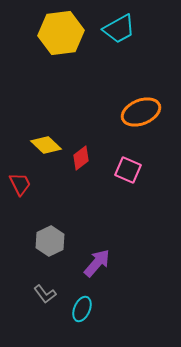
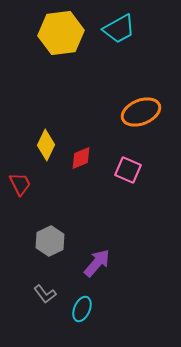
yellow diamond: rotated 72 degrees clockwise
red diamond: rotated 15 degrees clockwise
